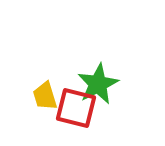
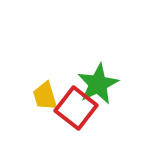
red square: rotated 24 degrees clockwise
